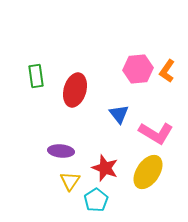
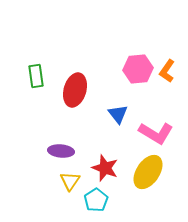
blue triangle: moved 1 px left
